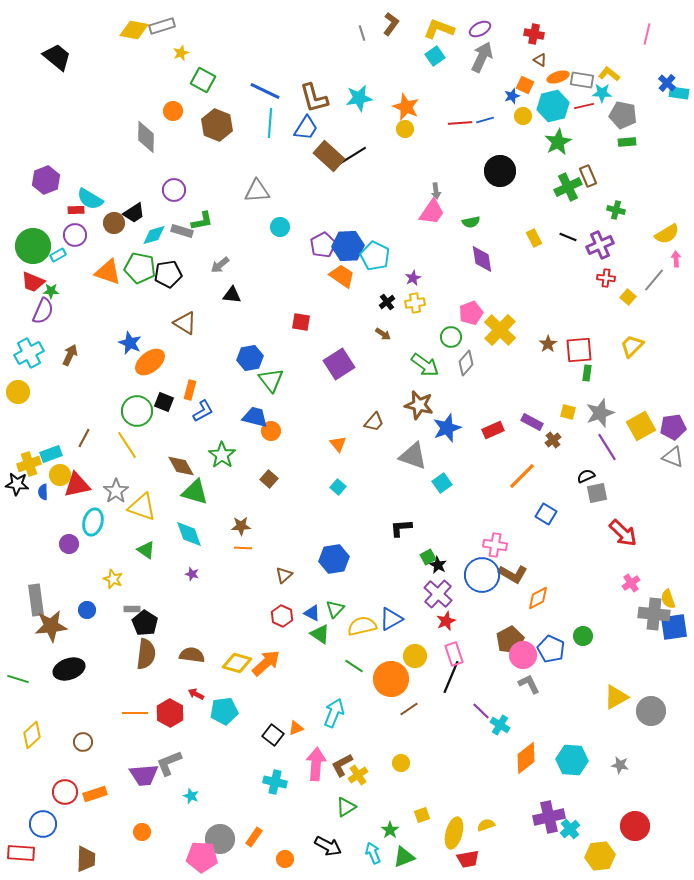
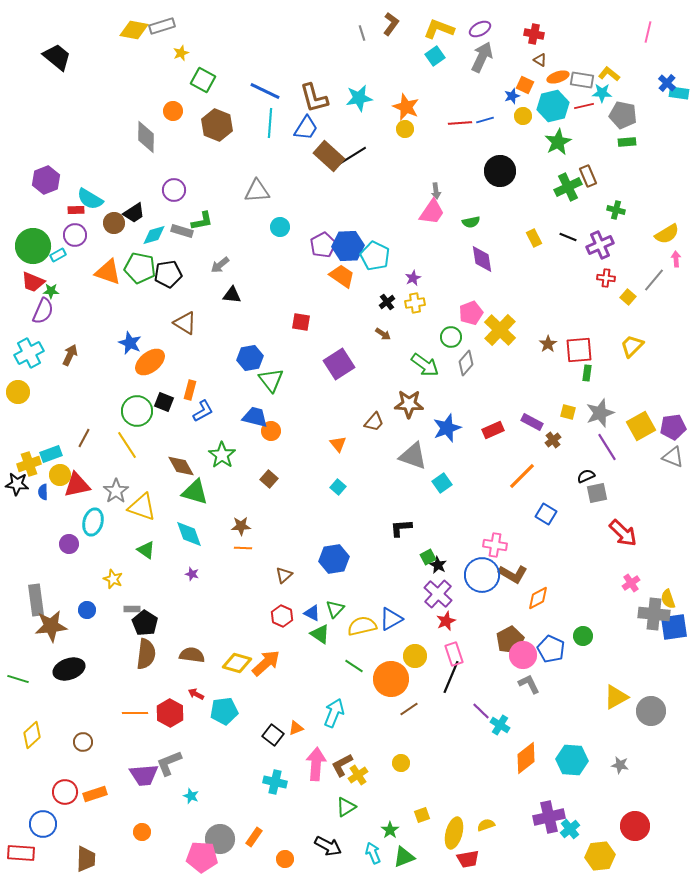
pink line at (647, 34): moved 1 px right, 2 px up
brown star at (419, 405): moved 10 px left, 1 px up; rotated 12 degrees counterclockwise
